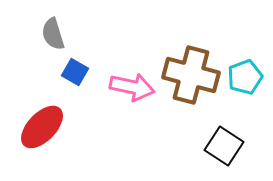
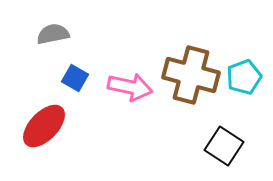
gray semicircle: rotated 96 degrees clockwise
blue square: moved 6 px down
cyan pentagon: moved 1 px left
pink arrow: moved 2 px left
red ellipse: moved 2 px right, 1 px up
